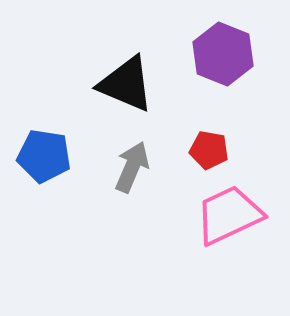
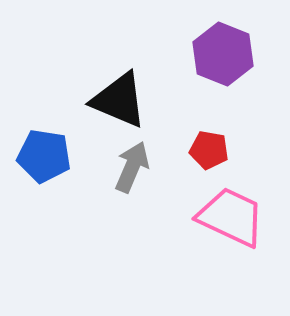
black triangle: moved 7 px left, 16 px down
pink trapezoid: moved 2 px right, 2 px down; rotated 50 degrees clockwise
